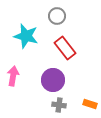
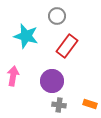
red rectangle: moved 2 px right, 2 px up; rotated 75 degrees clockwise
purple circle: moved 1 px left, 1 px down
